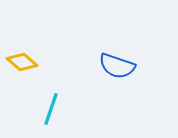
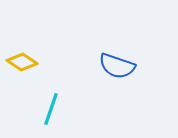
yellow diamond: rotated 8 degrees counterclockwise
